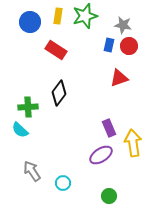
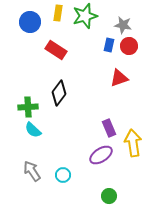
yellow rectangle: moved 3 px up
cyan semicircle: moved 13 px right
cyan circle: moved 8 px up
